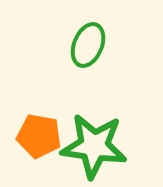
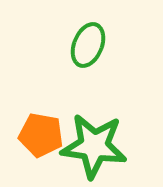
orange pentagon: moved 2 px right, 1 px up
